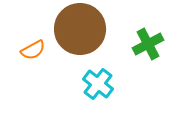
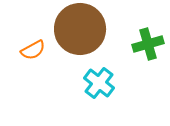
green cross: rotated 12 degrees clockwise
cyan cross: moved 1 px right, 1 px up
